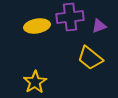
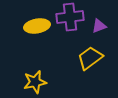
yellow trapezoid: rotated 104 degrees clockwise
yellow star: rotated 20 degrees clockwise
